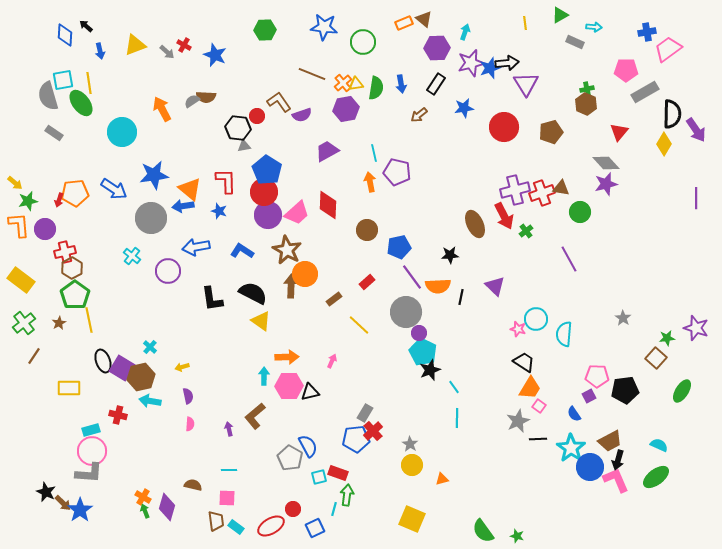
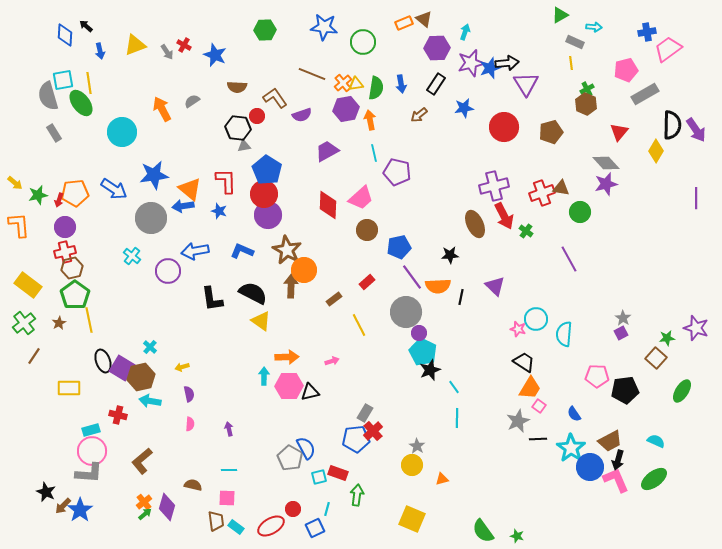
yellow line at (525, 23): moved 46 px right, 40 px down
gray arrow at (167, 52): rotated 14 degrees clockwise
pink pentagon at (626, 70): rotated 15 degrees counterclockwise
green cross at (587, 89): rotated 16 degrees counterclockwise
gray rectangle at (645, 92): moved 2 px down
brown semicircle at (206, 97): moved 31 px right, 10 px up
brown L-shape at (279, 102): moved 4 px left, 4 px up
black semicircle at (672, 114): moved 11 px down
gray rectangle at (54, 133): rotated 24 degrees clockwise
yellow diamond at (664, 144): moved 8 px left, 7 px down
orange arrow at (370, 182): moved 62 px up
purple cross at (515, 190): moved 21 px left, 4 px up
red circle at (264, 192): moved 2 px down
green star at (28, 201): moved 10 px right, 6 px up
pink trapezoid at (297, 213): moved 64 px right, 15 px up
purple circle at (45, 229): moved 20 px right, 2 px up
green cross at (526, 231): rotated 16 degrees counterclockwise
blue arrow at (196, 247): moved 1 px left, 4 px down
blue L-shape at (242, 251): rotated 10 degrees counterclockwise
brown hexagon at (72, 268): rotated 15 degrees clockwise
orange circle at (305, 274): moved 1 px left, 4 px up
yellow rectangle at (21, 280): moved 7 px right, 5 px down
yellow line at (359, 325): rotated 20 degrees clockwise
pink arrow at (332, 361): rotated 48 degrees clockwise
purple semicircle at (188, 396): moved 1 px right, 2 px up
purple square at (589, 396): moved 32 px right, 63 px up
brown L-shape at (255, 416): moved 113 px left, 45 px down
gray star at (410, 444): moved 7 px right, 2 px down
cyan semicircle at (659, 445): moved 3 px left, 4 px up
blue semicircle at (308, 446): moved 2 px left, 2 px down
green ellipse at (656, 477): moved 2 px left, 2 px down
green arrow at (347, 495): moved 10 px right
orange cross at (143, 497): moved 1 px right, 5 px down; rotated 21 degrees clockwise
brown arrow at (63, 503): moved 3 px down; rotated 90 degrees clockwise
cyan line at (334, 509): moved 7 px left
green arrow at (145, 511): moved 3 px down; rotated 72 degrees clockwise
